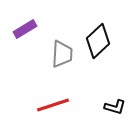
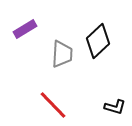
red line: rotated 64 degrees clockwise
